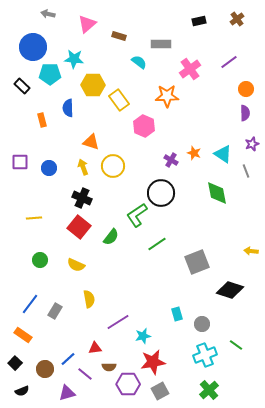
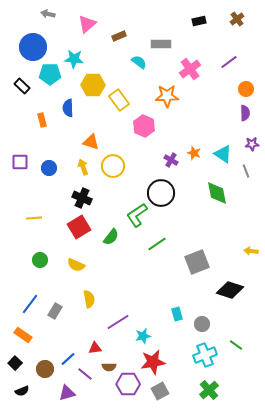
brown rectangle at (119, 36): rotated 40 degrees counterclockwise
purple star at (252, 144): rotated 16 degrees clockwise
red square at (79, 227): rotated 20 degrees clockwise
